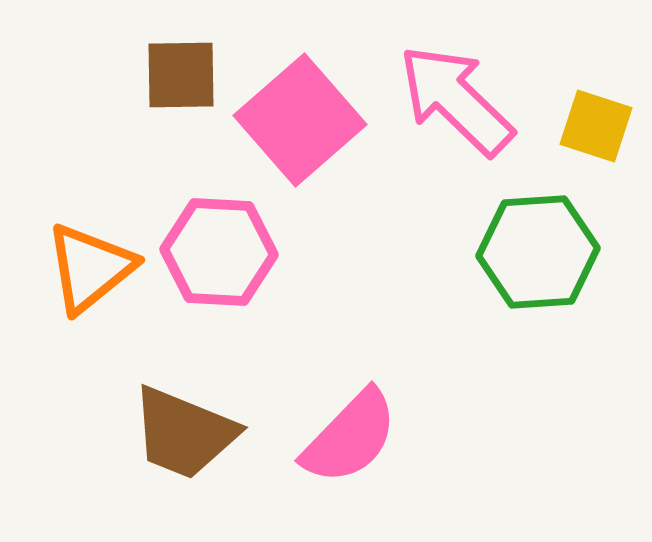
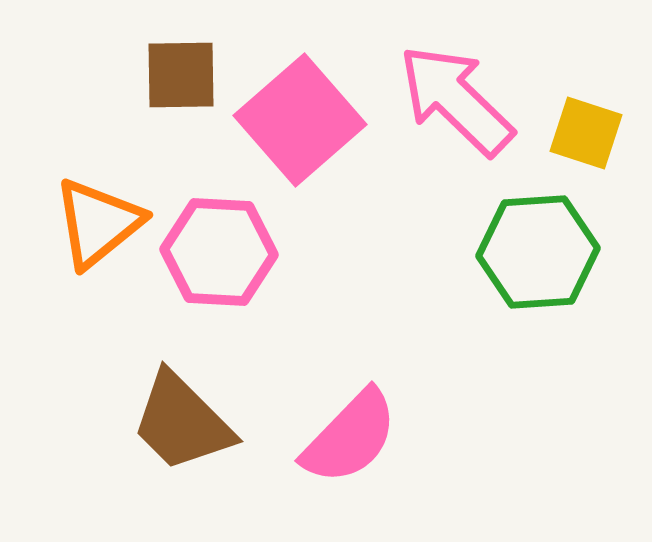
yellow square: moved 10 px left, 7 px down
orange triangle: moved 8 px right, 45 px up
brown trapezoid: moved 2 px left, 11 px up; rotated 23 degrees clockwise
